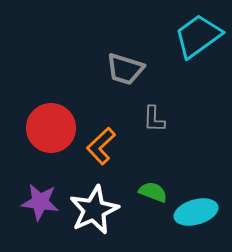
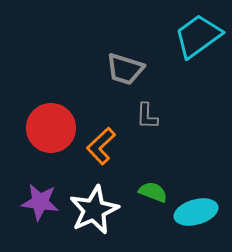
gray L-shape: moved 7 px left, 3 px up
